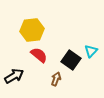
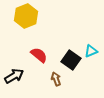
yellow hexagon: moved 6 px left, 14 px up; rotated 15 degrees counterclockwise
cyan triangle: rotated 24 degrees clockwise
brown arrow: rotated 40 degrees counterclockwise
